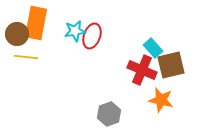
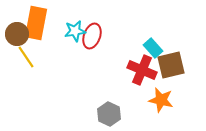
yellow line: rotated 50 degrees clockwise
gray hexagon: rotated 15 degrees counterclockwise
